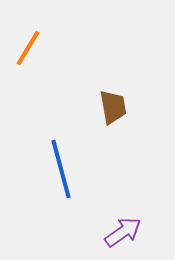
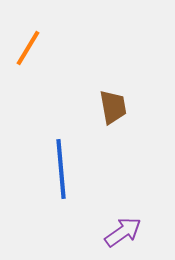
blue line: rotated 10 degrees clockwise
